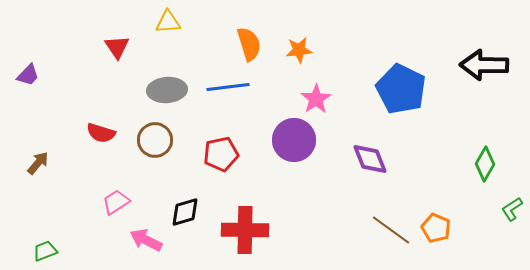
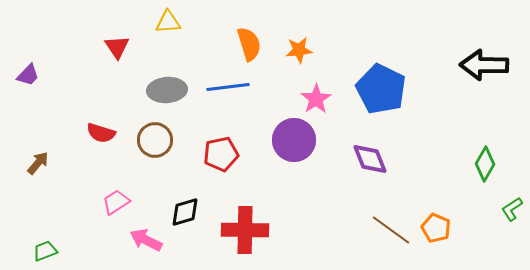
blue pentagon: moved 20 px left
